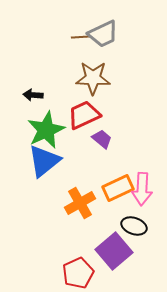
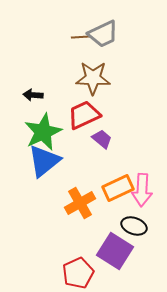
green star: moved 3 px left, 2 px down
pink arrow: moved 1 px down
purple square: moved 1 px right; rotated 18 degrees counterclockwise
